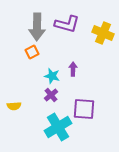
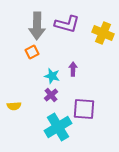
gray arrow: moved 1 px up
